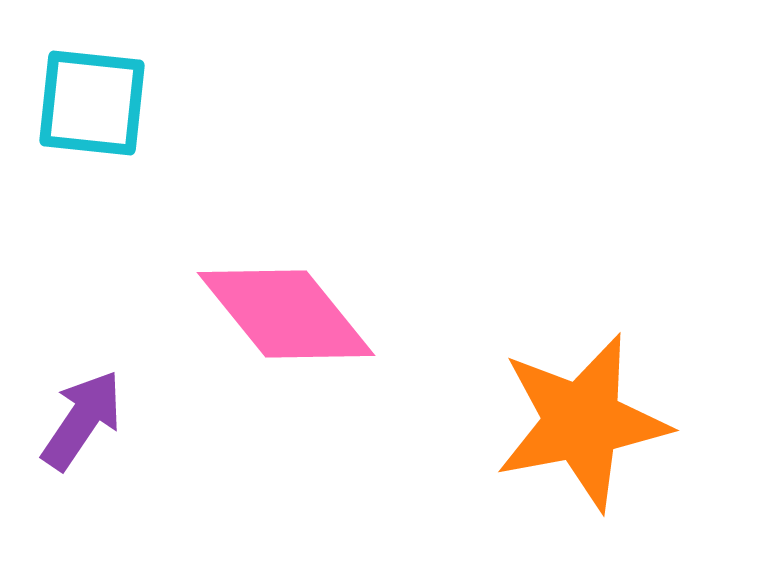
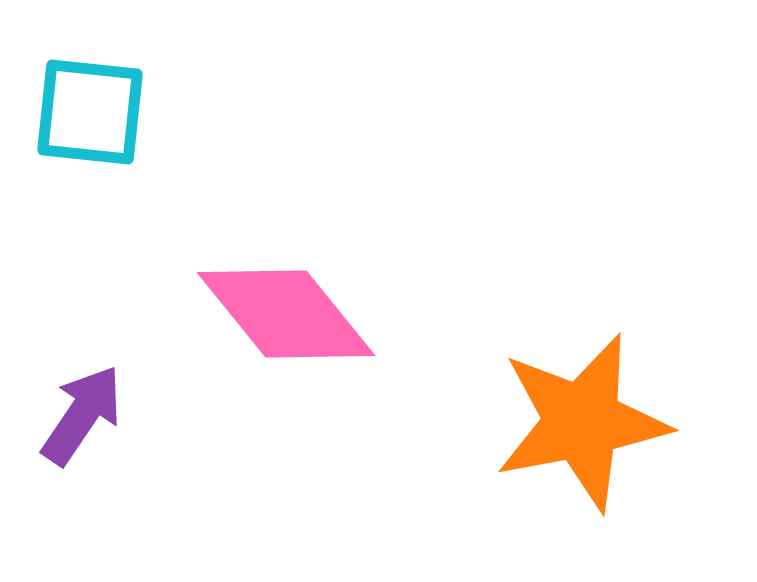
cyan square: moved 2 px left, 9 px down
purple arrow: moved 5 px up
